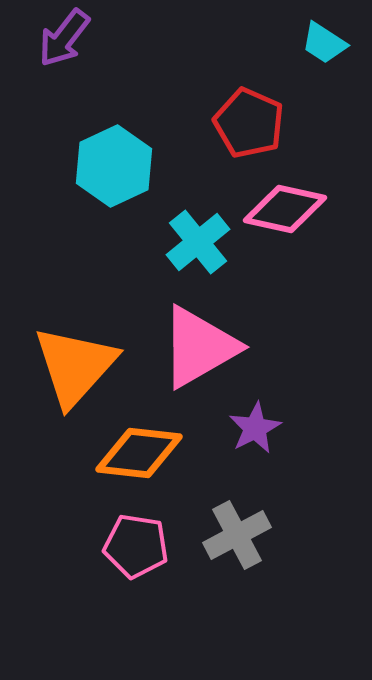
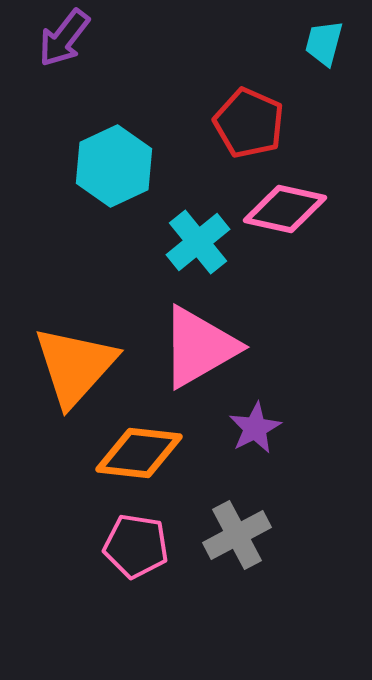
cyan trapezoid: rotated 72 degrees clockwise
